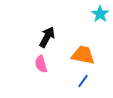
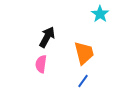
orange trapezoid: moved 1 px right, 2 px up; rotated 65 degrees clockwise
pink semicircle: rotated 24 degrees clockwise
